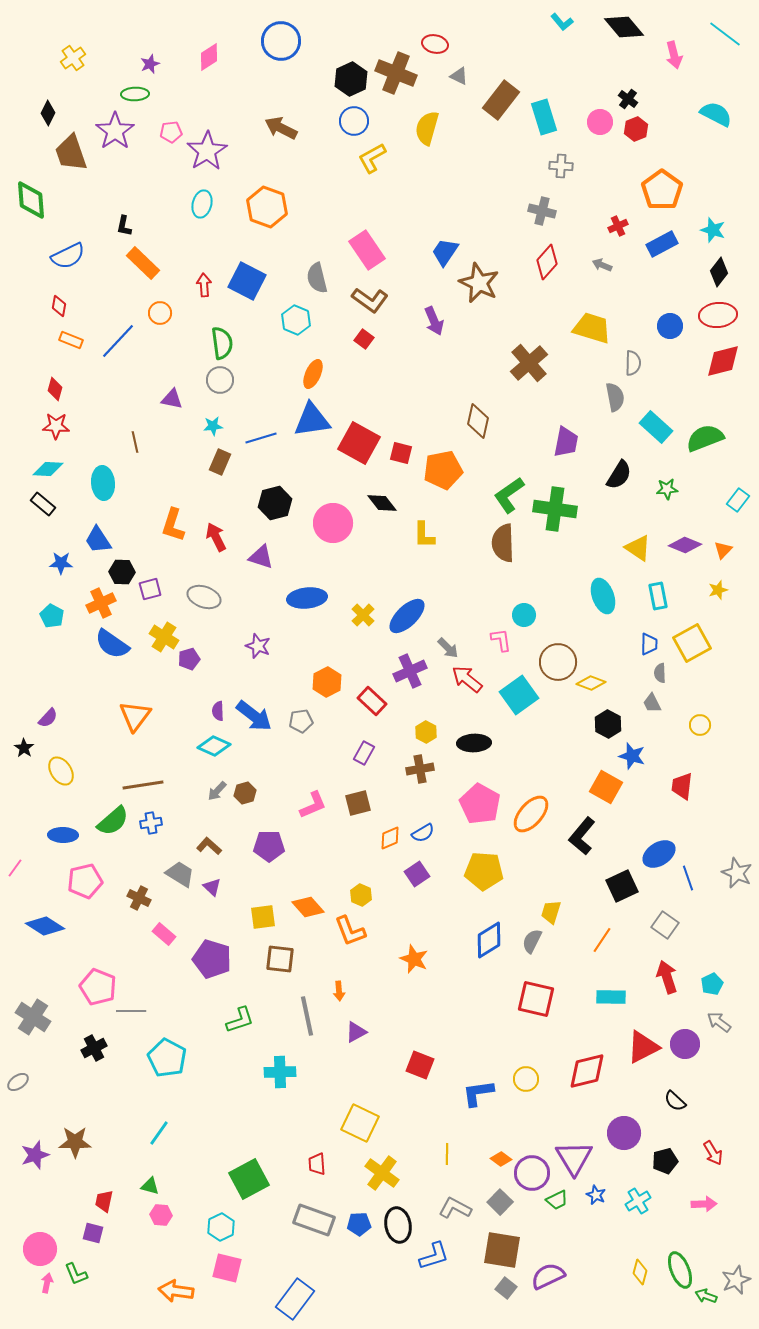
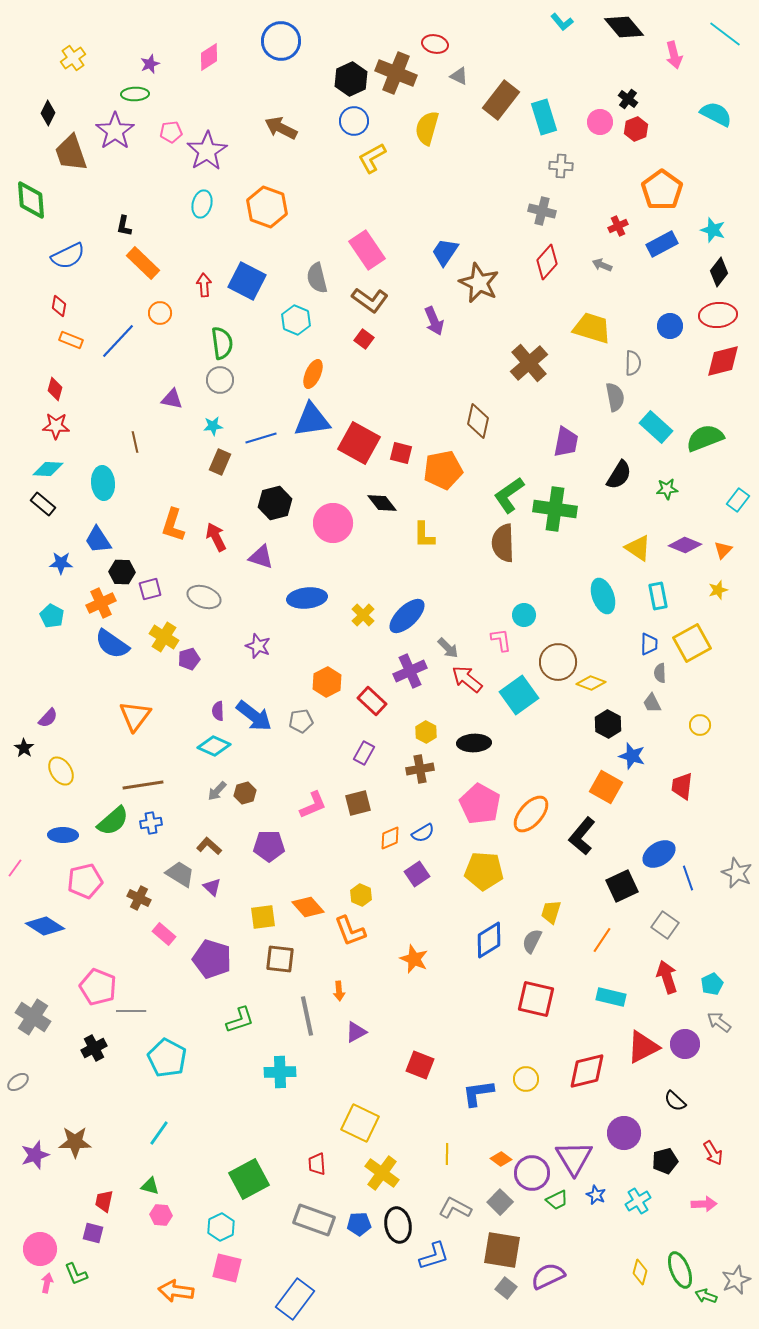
cyan rectangle at (611, 997): rotated 12 degrees clockwise
